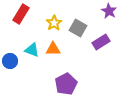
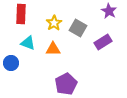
red rectangle: rotated 30 degrees counterclockwise
purple rectangle: moved 2 px right
cyan triangle: moved 4 px left, 7 px up
blue circle: moved 1 px right, 2 px down
